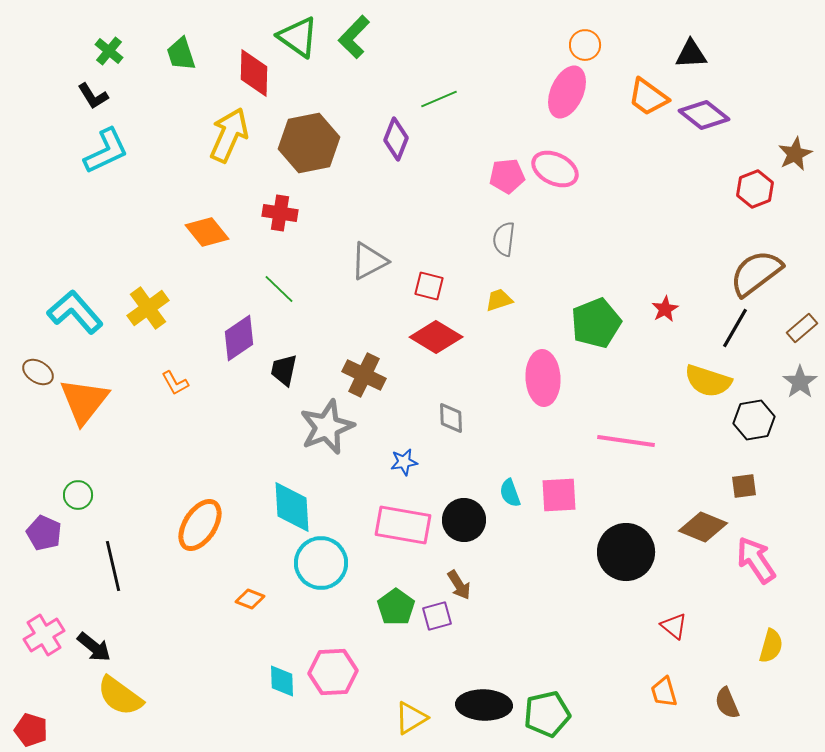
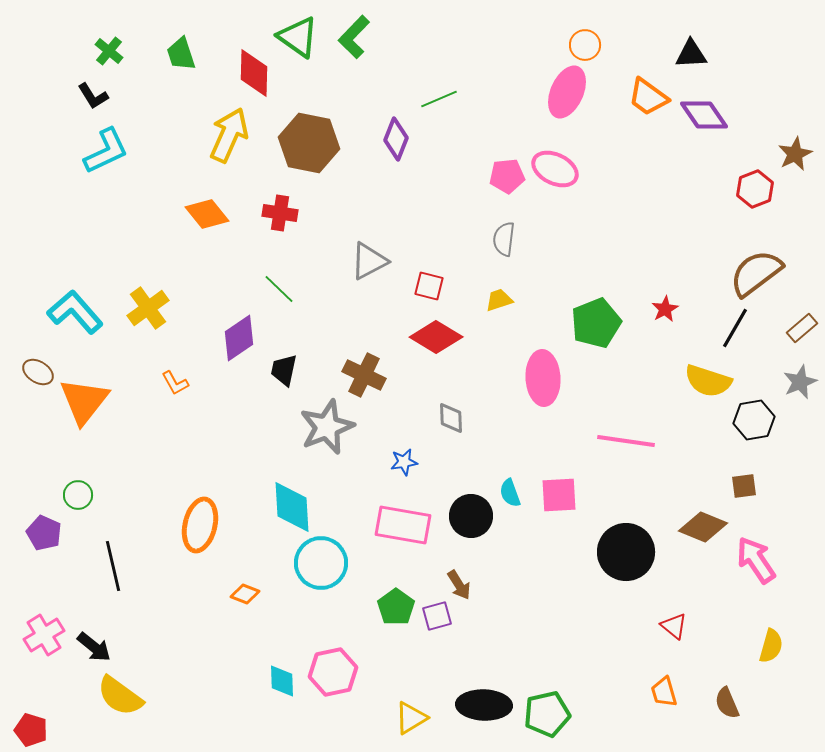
purple diamond at (704, 115): rotated 18 degrees clockwise
brown hexagon at (309, 143): rotated 22 degrees clockwise
orange diamond at (207, 232): moved 18 px up
gray star at (800, 382): rotated 12 degrees clockwise
black circle at (464, 520): moved 7 px right, 4 px up
orange ellipse at (200, 525): rotated 20 degrees counterclockwise
orange diamond at (250, 599): moved 5 px left, 5 px up
pink hexagon at (333, 672): rotated 9 degrees counterclockwise
